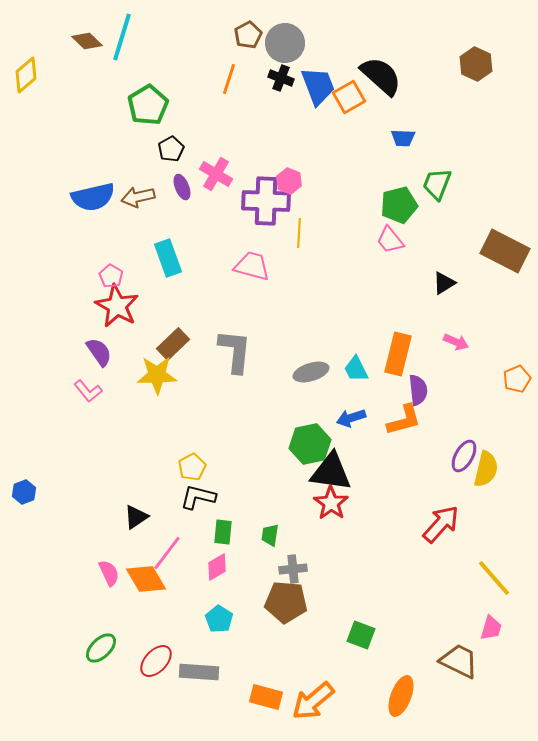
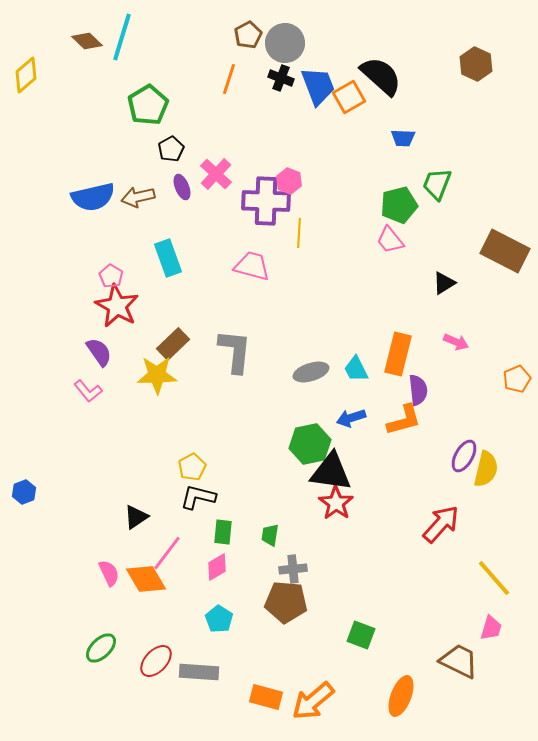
pink cross at (216, 174): rotated 12 degrees clockwise
red star at (331, 503): moved 5 px right
